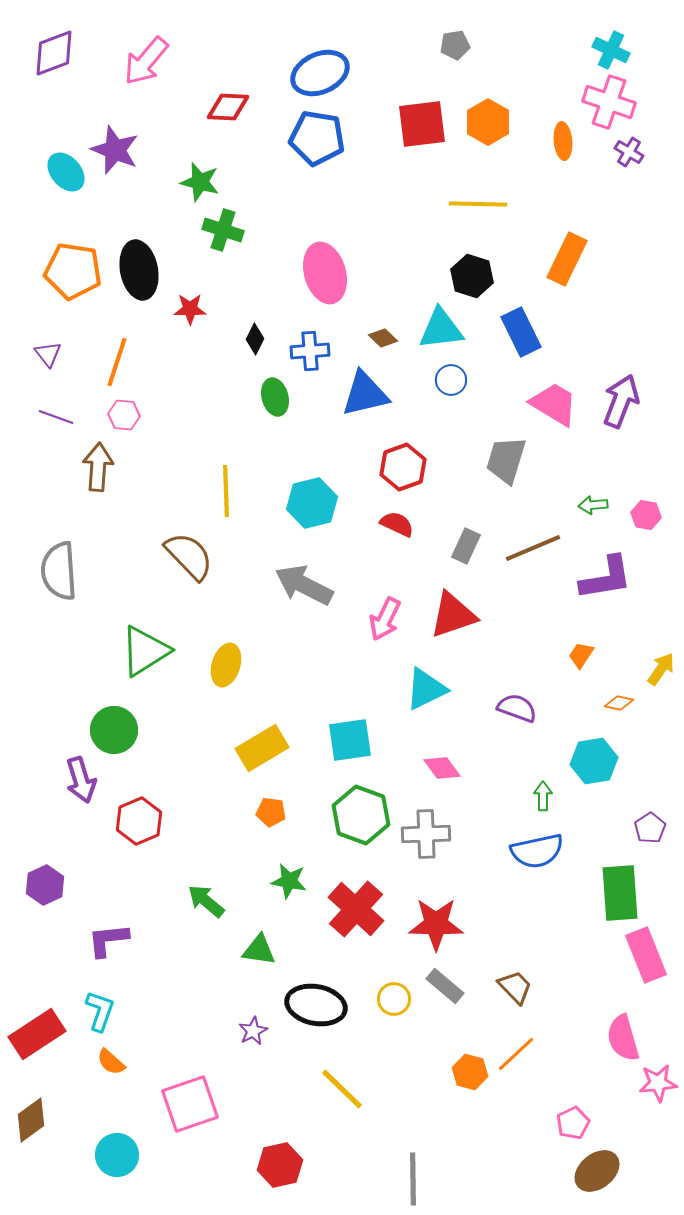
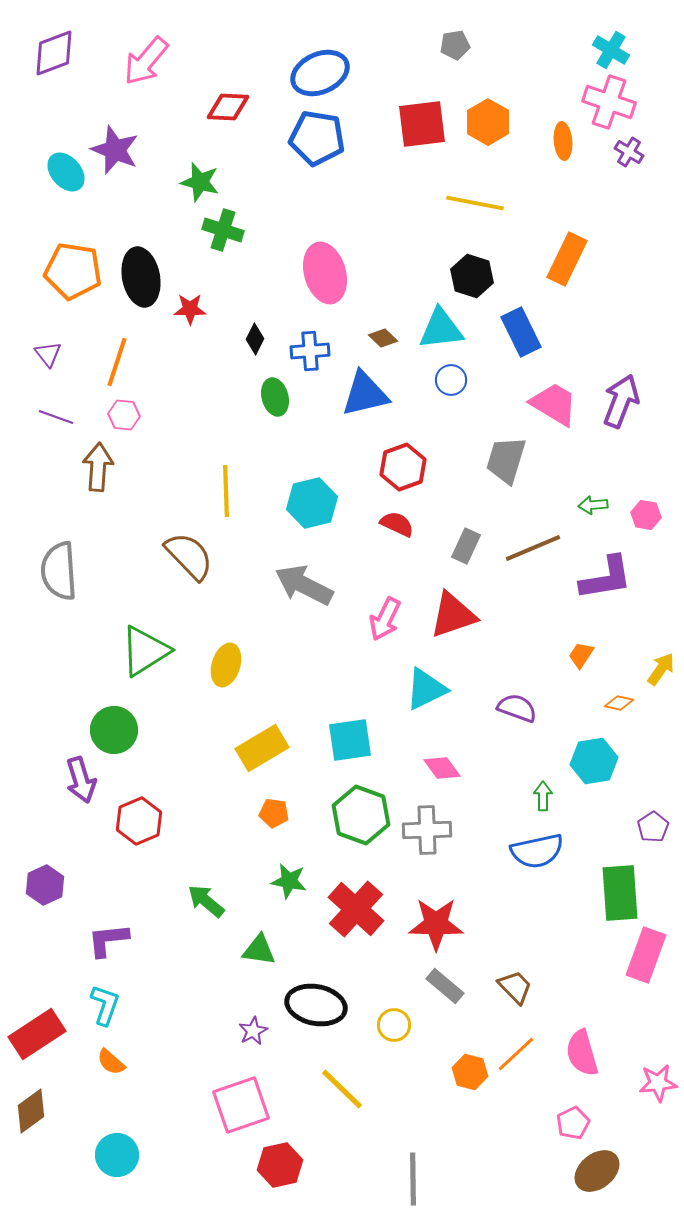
cyan cross at (611, 50): rotated 6 degrees clockwise
yellow line at (478, 204): moved 3 px left, 1 px up; rotated 10 degrees clockwise
black ellipse at (139, 270): moved 2 px right, 7 px down
orange pentagon at (271, 812): moved 3 px right, 1 px down
purple pentagon at (650, 828): moved 3 px right, 1 px up
gray cross at (426, 834): moved 1 px right, 4 px up
pink rectangle at (646, 955): rotated 42 degrees clockwise
yellow circle at (394, 999): moved 26 px down
cyan L-shape at (100, 1011): moved 5 px right, 6 px up
pink semicircle at (623, 1038): moved 41 px left, 15 px down
pink square at (190, 1104): moved 51 px right, 1 px down
brown diamond at (31, 1120): moved 9 px up
